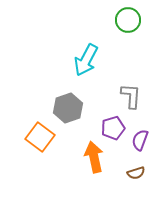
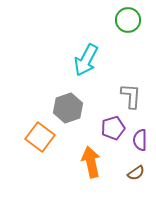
purple semicircle: rotated 20 degrees counterclockwise
orange arrow: moved 3 px left, 5 px down
brown semicircle: rotated 18 degrees counterclockwise
